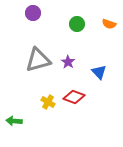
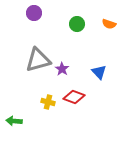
purple circle: moved 1 px right
purple star: moved 6 px left, 7 px down
yellow cross: rotated 16 degrees counterclockwise
